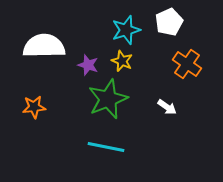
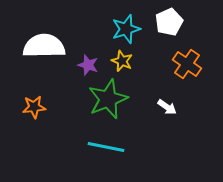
cyan star: moved 1 px up
